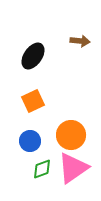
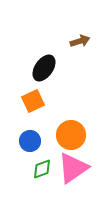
brown arrow: rotated 24 degrees counterclockwise
black ellipse: moved 11 px right, 12 px down
